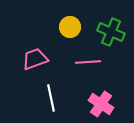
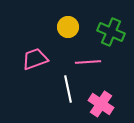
yellow circle: moved 2 px left
white line: moved 17 px right, 9 px up
